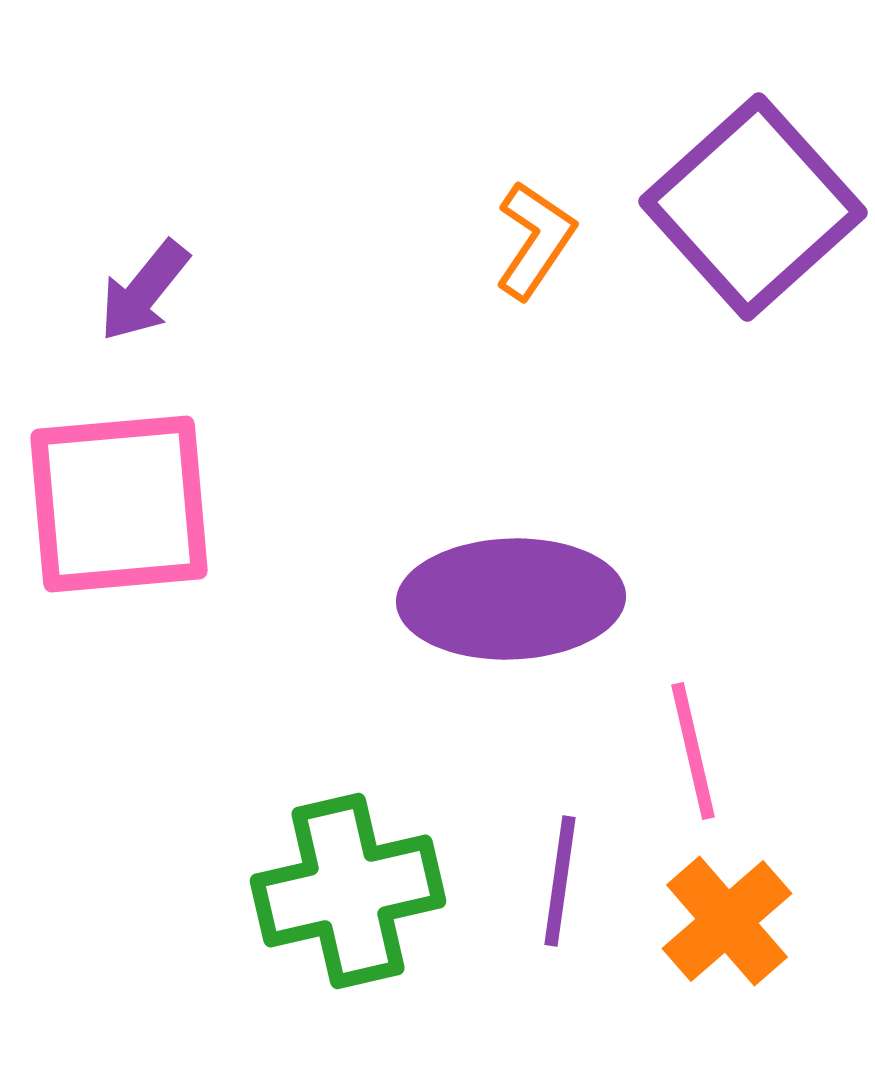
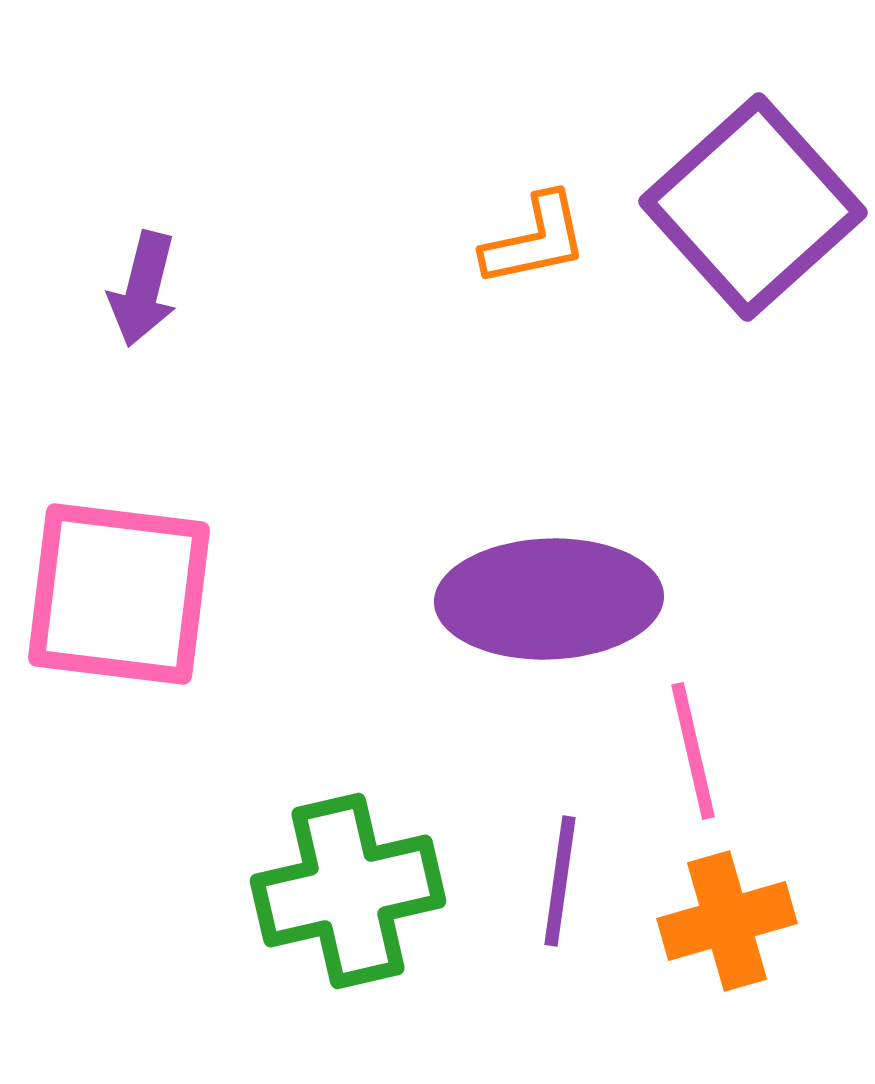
orange L-shape: rotated 44 degrees clockwise
purple arrow: moved 1 px left, 2 px up; rotated 25 degrees counterclockwise
pink square: moved 90 px down; rotated 12 degrees clockwise
purple ellipse: moved 38 px right
orange cross: rotated 25 degrees clockwise
